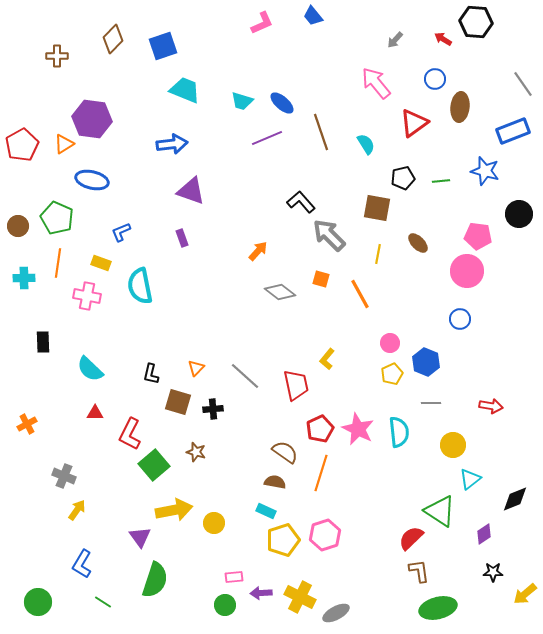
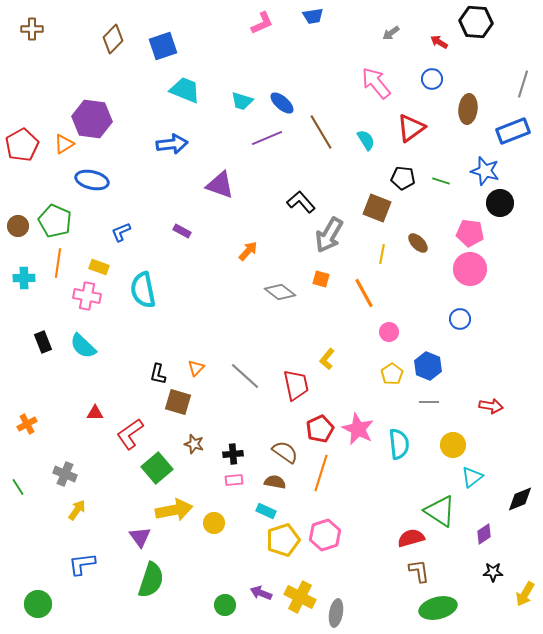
blue trapezoid at (313, 16): rotated 60 degrees counterclockwise
red arrow at (443, 39): moved 4 px left, 3 px down
gray arrow at (395, 40): moved 4 px left, 7 px up; rotated 12 degrees clockwise
brown cross at (57, 56): moved 25 px left, 27 px up
blue circle at (435, 79): moved 3 px left
gray line at (523, 84): rotated 52 degrees clockwise
brown ellipse at (460, 107): moved 8 px right, 2 px down
red triangle at (414, 123): moved 3 px left, 5 px down
brown line at (321, 132): rotated 12 degrees counterclockwise
cyan semicircle at (366, 144): moved 4 px up
black pentagon at (403, 178): rotated 20 degrees clockwise
green line at (441, 181): rotated 24 degrees clockwise
purple triangle at (191, 191): moved 29 px right, 6 px up
brown square at (377, 208): rotated 12 degrees clockwise
black circle at (519, 214): moved 19 px left, 11 px up
green pentagon at (57, 218): moved 2 px left, 3 px down
gray arrow at (329, 235): rotated 105 degrees counterclockwise
pink pentagon at (478, 236): moved 8 px left, 3 px up
purple rectangle at (182, 238): moved 7 px up; rotated 42 degrees counterclockwise
orange arrow at (258, 251): moved 10 px left
yellow line at (378, 254): moved 4 px right
yellow rectangle at (101, 263): moved 2 px left, 4 px down
pink circle at (467, 271): moved 3 px right, 2 px up
cyan semicircle at (140, 286): moved 3 px right, 4 px down
orange line at (360, 294): moved 4 px right, 1 px up
black rectangle at (43, 342): rotated 20 degrees counterclockwise
pink circle at (390, 343): moved 1 px left, 11 px up
blue hexagon at (426, 362): moved 2 px right, 4 px down
cyan semicircle at (90, 369): moved 7 px left, 23 px up
black L-shape at (151, 374): moved 7 px right
yellow pentagon at (392, 374): rotated 10 degrees counterclockwise
gray line at (431, 403): moved 2 px left, 1 px up
black cross at (213, 409): moved 20 px right, 45 px down
cyan semicircle at (399, 432): moved 12 px down
red L-shape at (130, 434): rotated 28 degrees clockwise
brown star at (196, 452): moved 2 px left, 8 px up
green square at (154, 465): moved 3 px right, 3 px down
gray cross at (64, 476): moved 1 px right, 2 px up
cyan triangle at (470, 479): moved 2 px right, 2 px up
black diamond at (515, 499): moved 5 px right
red semicircle at (411, 538): rotated 28 degrees clockwise
blue L-shape at (82, 564): rotated 52 degrees clockwise
pink rectangle at (234, 577): moved 97 px up
green semicircle at (155, 580): moved 4 px left
purple arrow at (261, 593): rotated 25 degrees clockwise
yellow arrow at (525, 594): rotated 20 degrees counterclockwise
green circle at (38, 602): moved 2 px down
green line at (103, 602): moved 85 px left, 115 px up; rotated 24 degrees clockwise
gray ellipse at (336, 613): rotated 52 degrees counterclockwise
